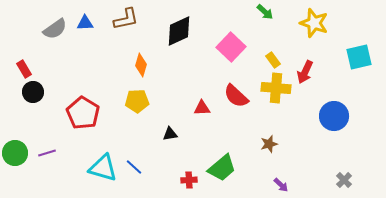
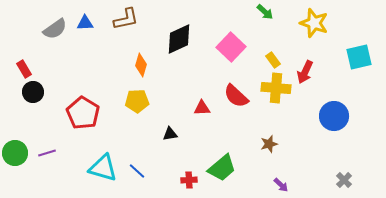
black diamond: moved 8 px down
blue line: moved 3 px right, 4 px down
